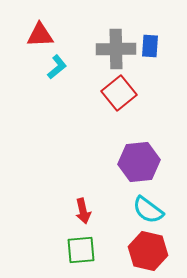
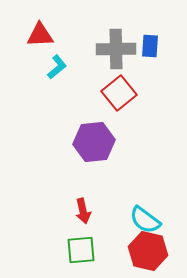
purple hexagon: moved 45 px left, 20 px up
cyan semicircle: moved 3 px left, 10 px down
